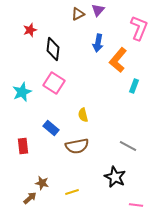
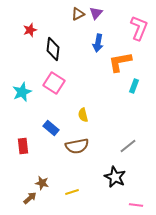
purple triangle: moved 2 px left, 3 px down
orange L-shape: moved 2 px right, 2 px down; rotated 40 degrees clockwise
gray line: rotated 66 degrees counterclockwise
